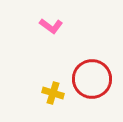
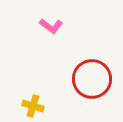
yellow cross: moved 20 px left, 13 px down
